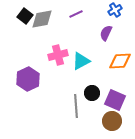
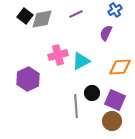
orange diamond: moved 6 px down
